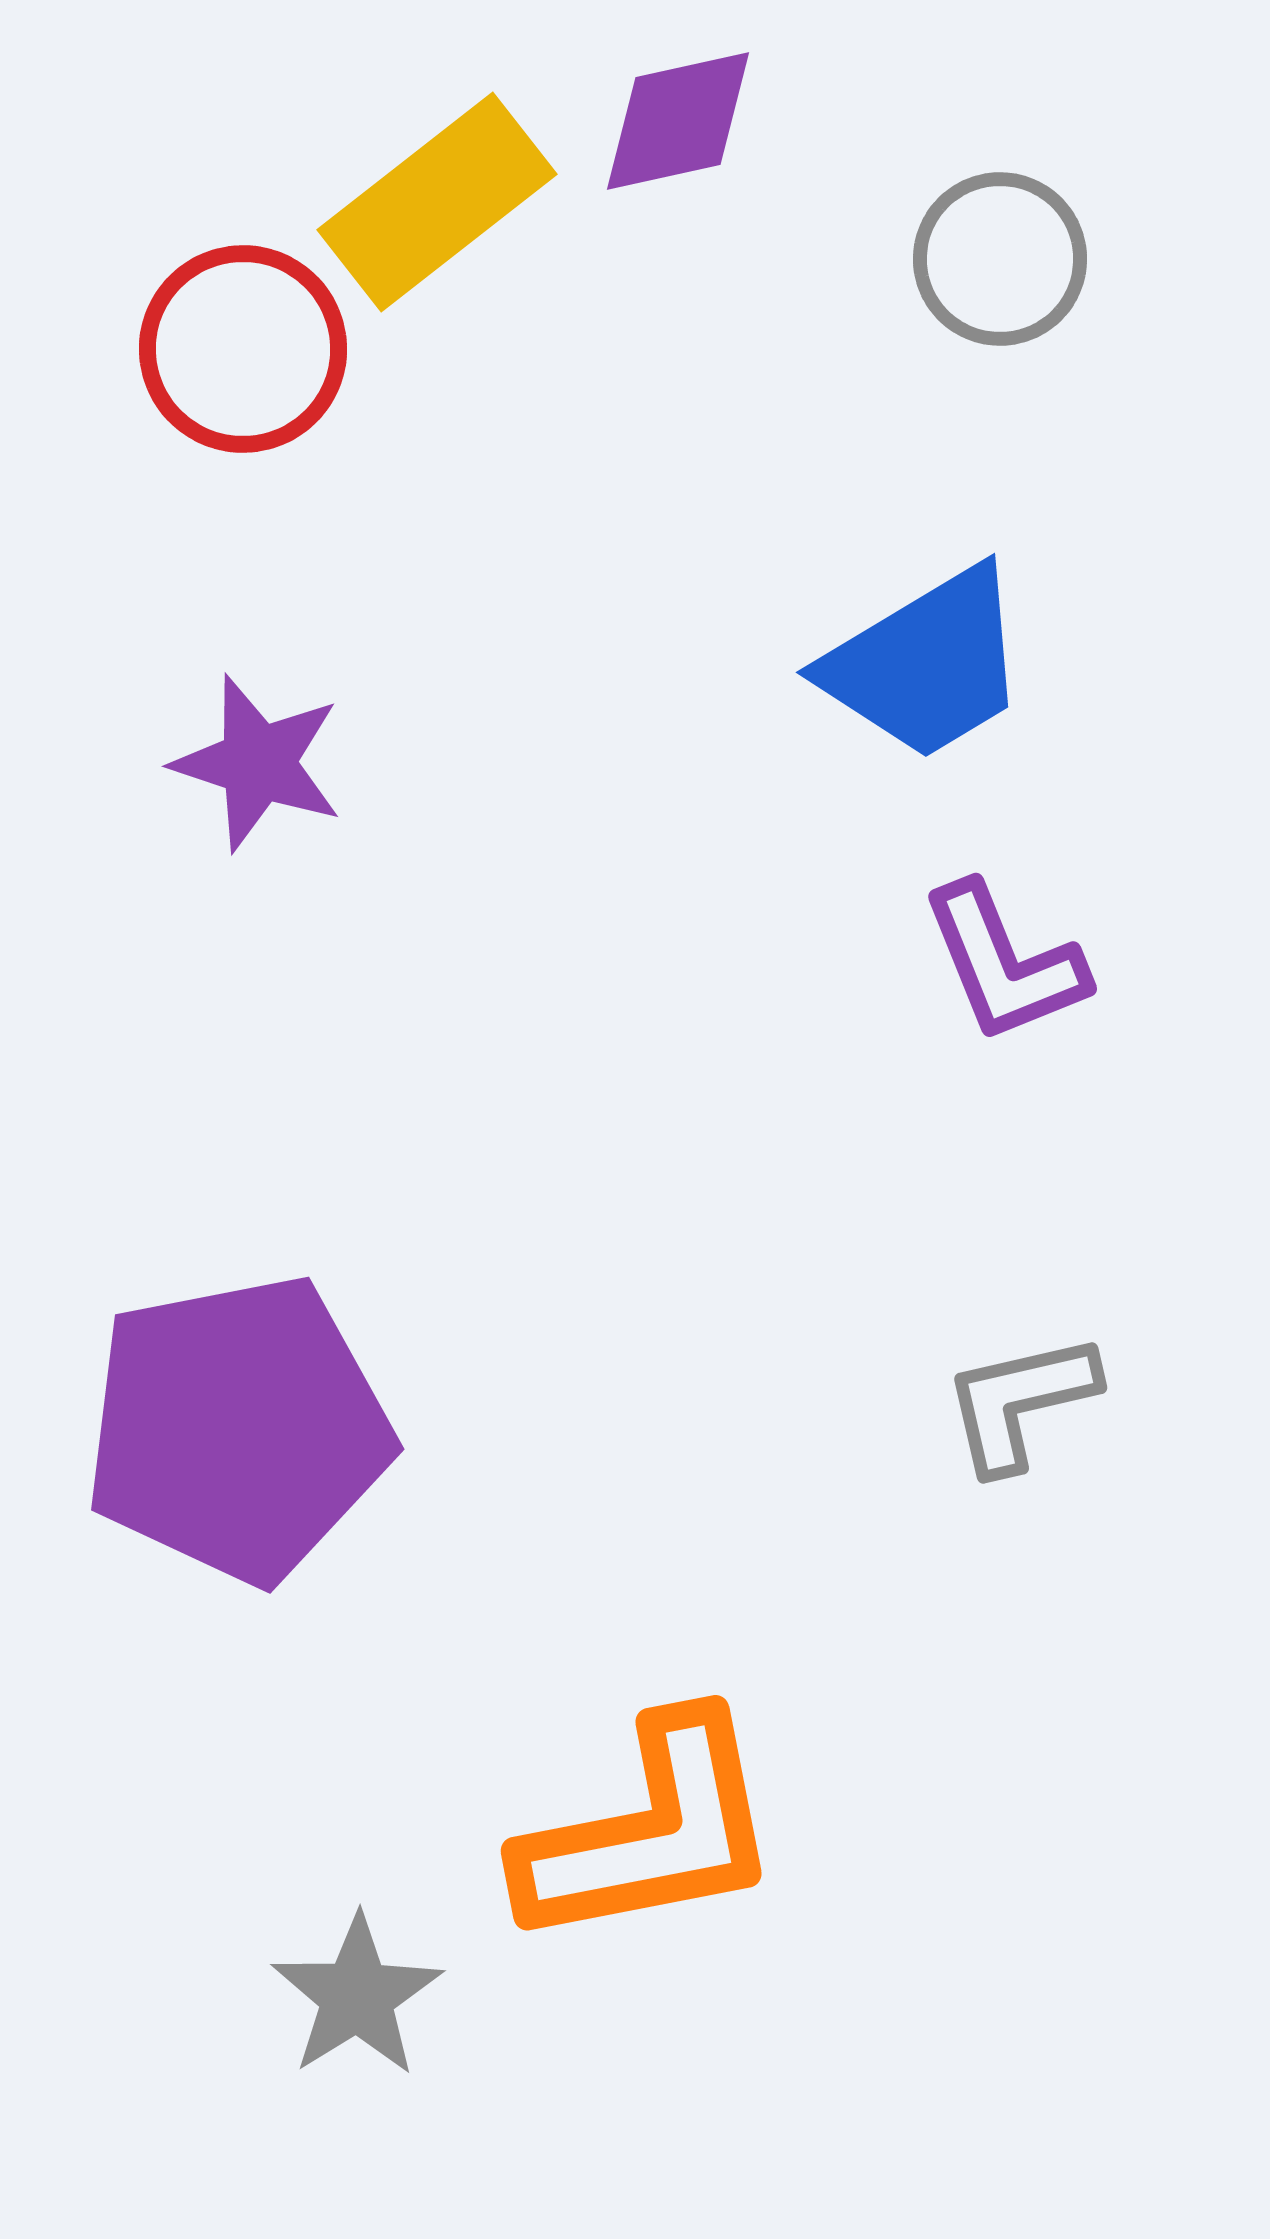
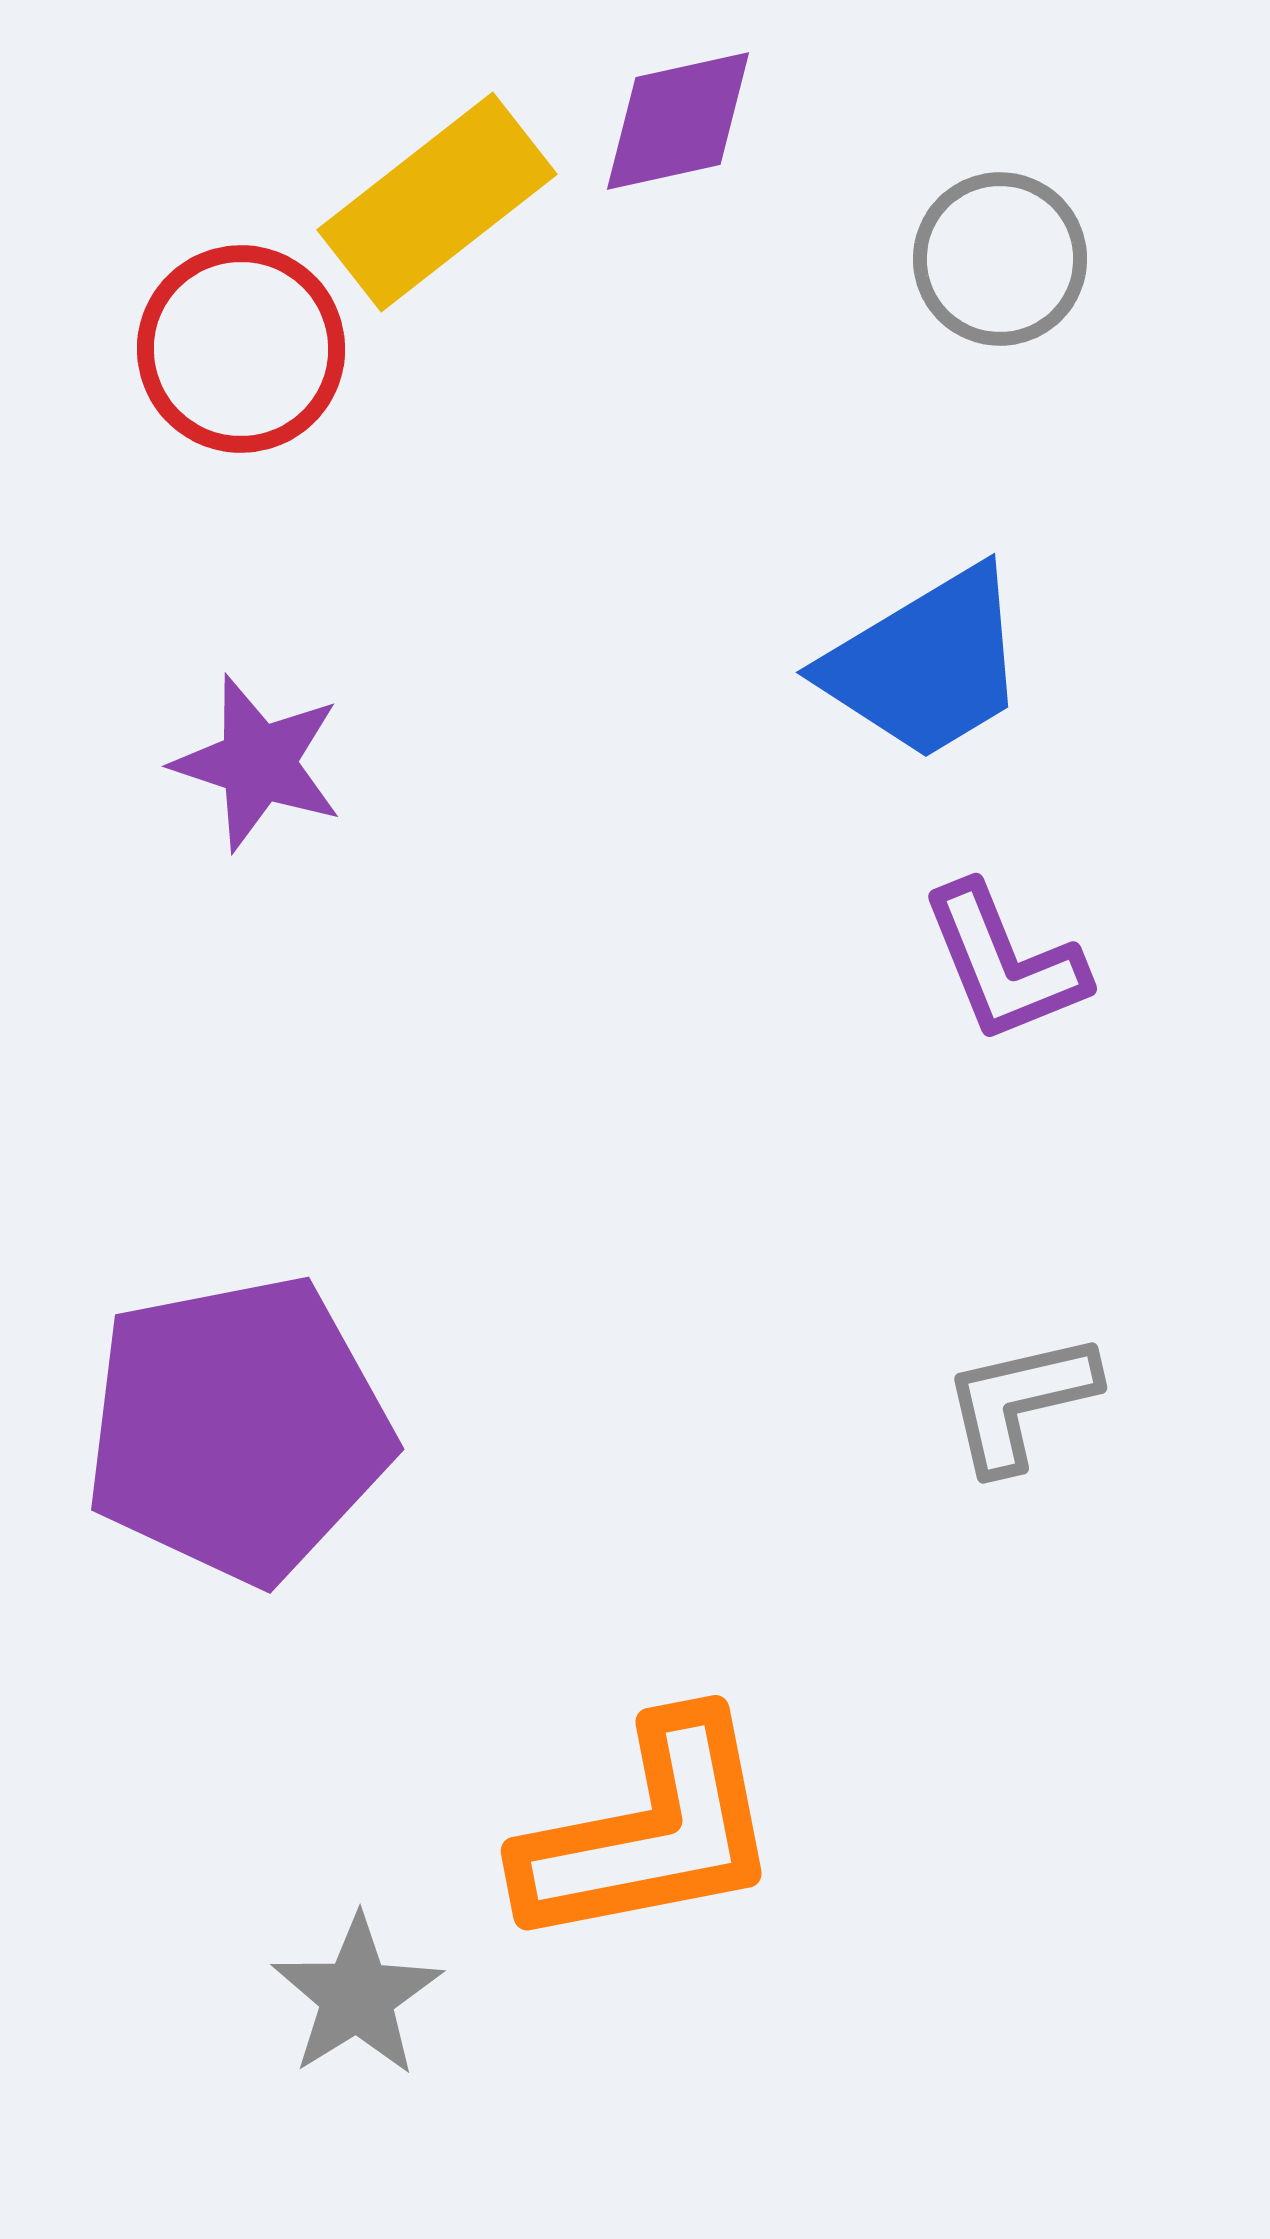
red circle: moved 2 px left
